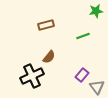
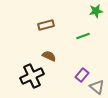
brown semicircle: moved 1 px up; rotated 104 degrees counterclockwise
gray triangle: rotated 14 degrees counterclockwise
